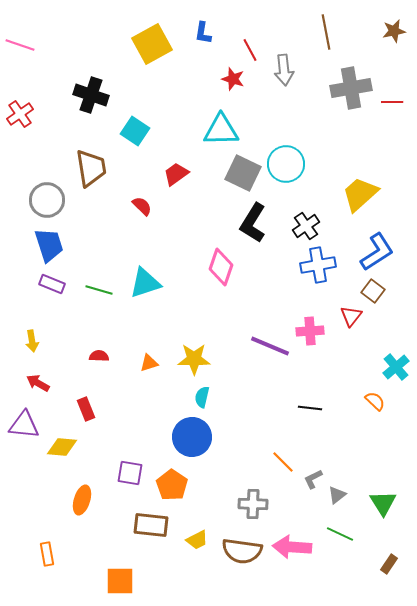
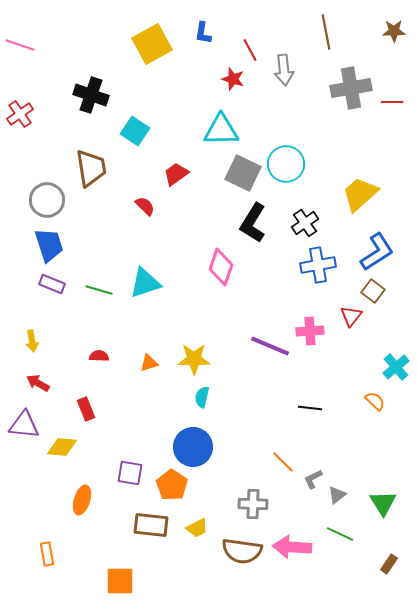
brown star at (394, 31): rotated 10 degrees clockwise
red semicircle at (142, 206): moved 3 px right
black cross at (306, 226): moved 1 px left, 3 px up
blue circle at (192, 437): moved 1 px right, 10 px down
yellow trapezoid at (197, 540): moved 12 px up
